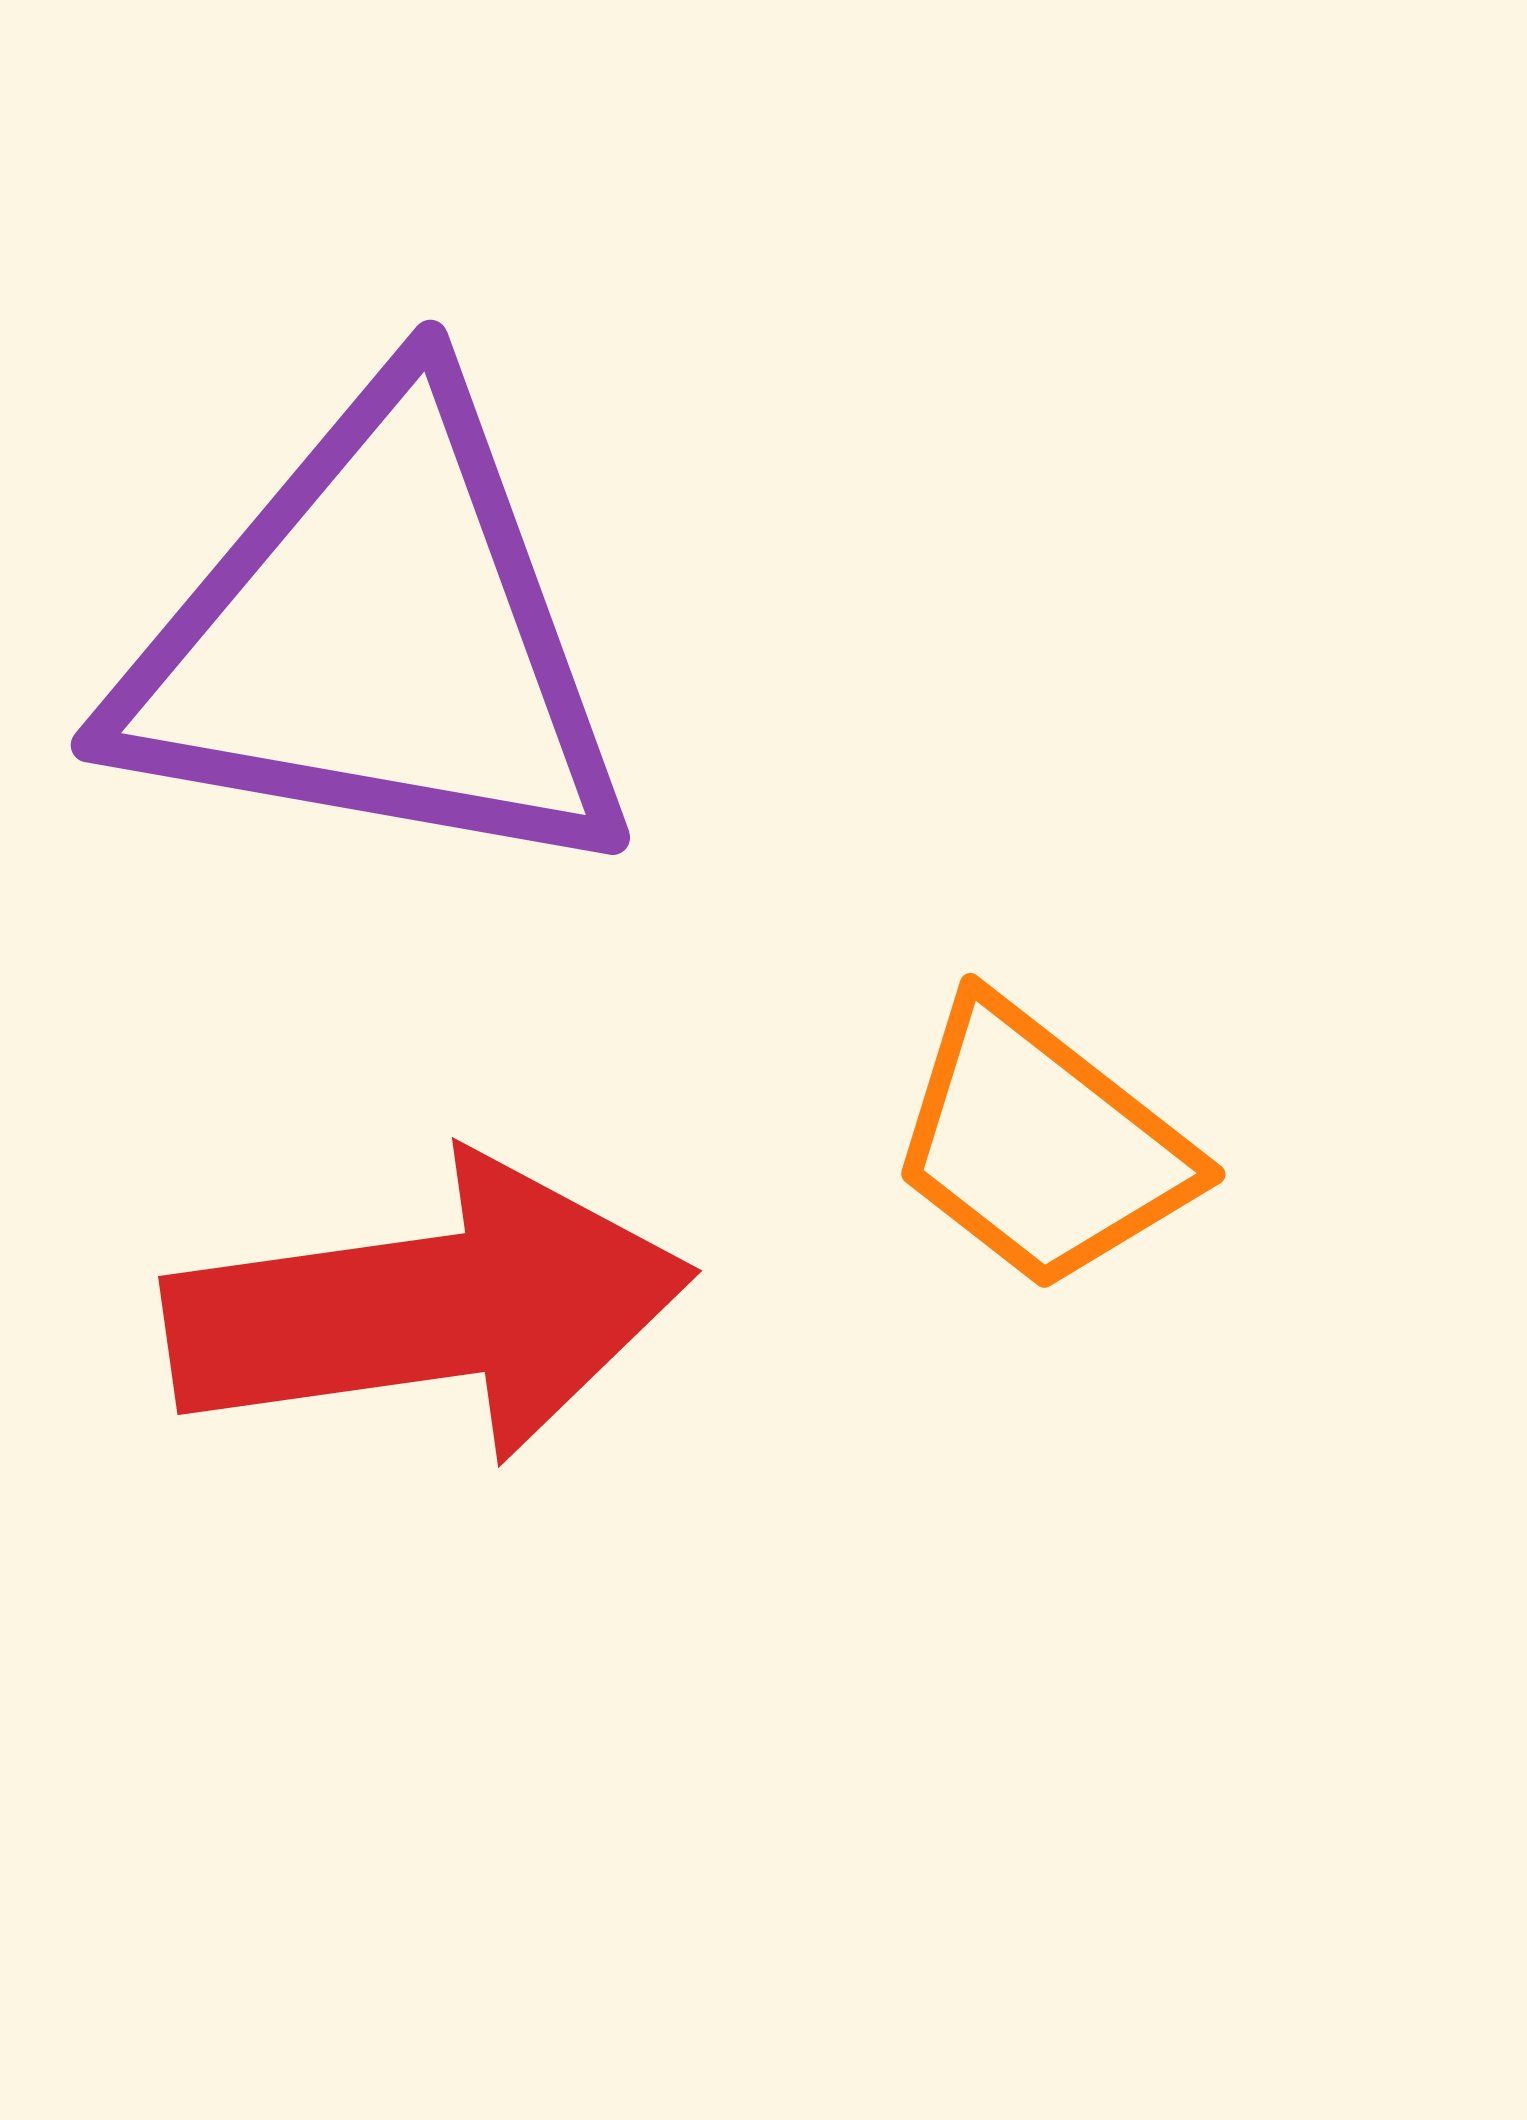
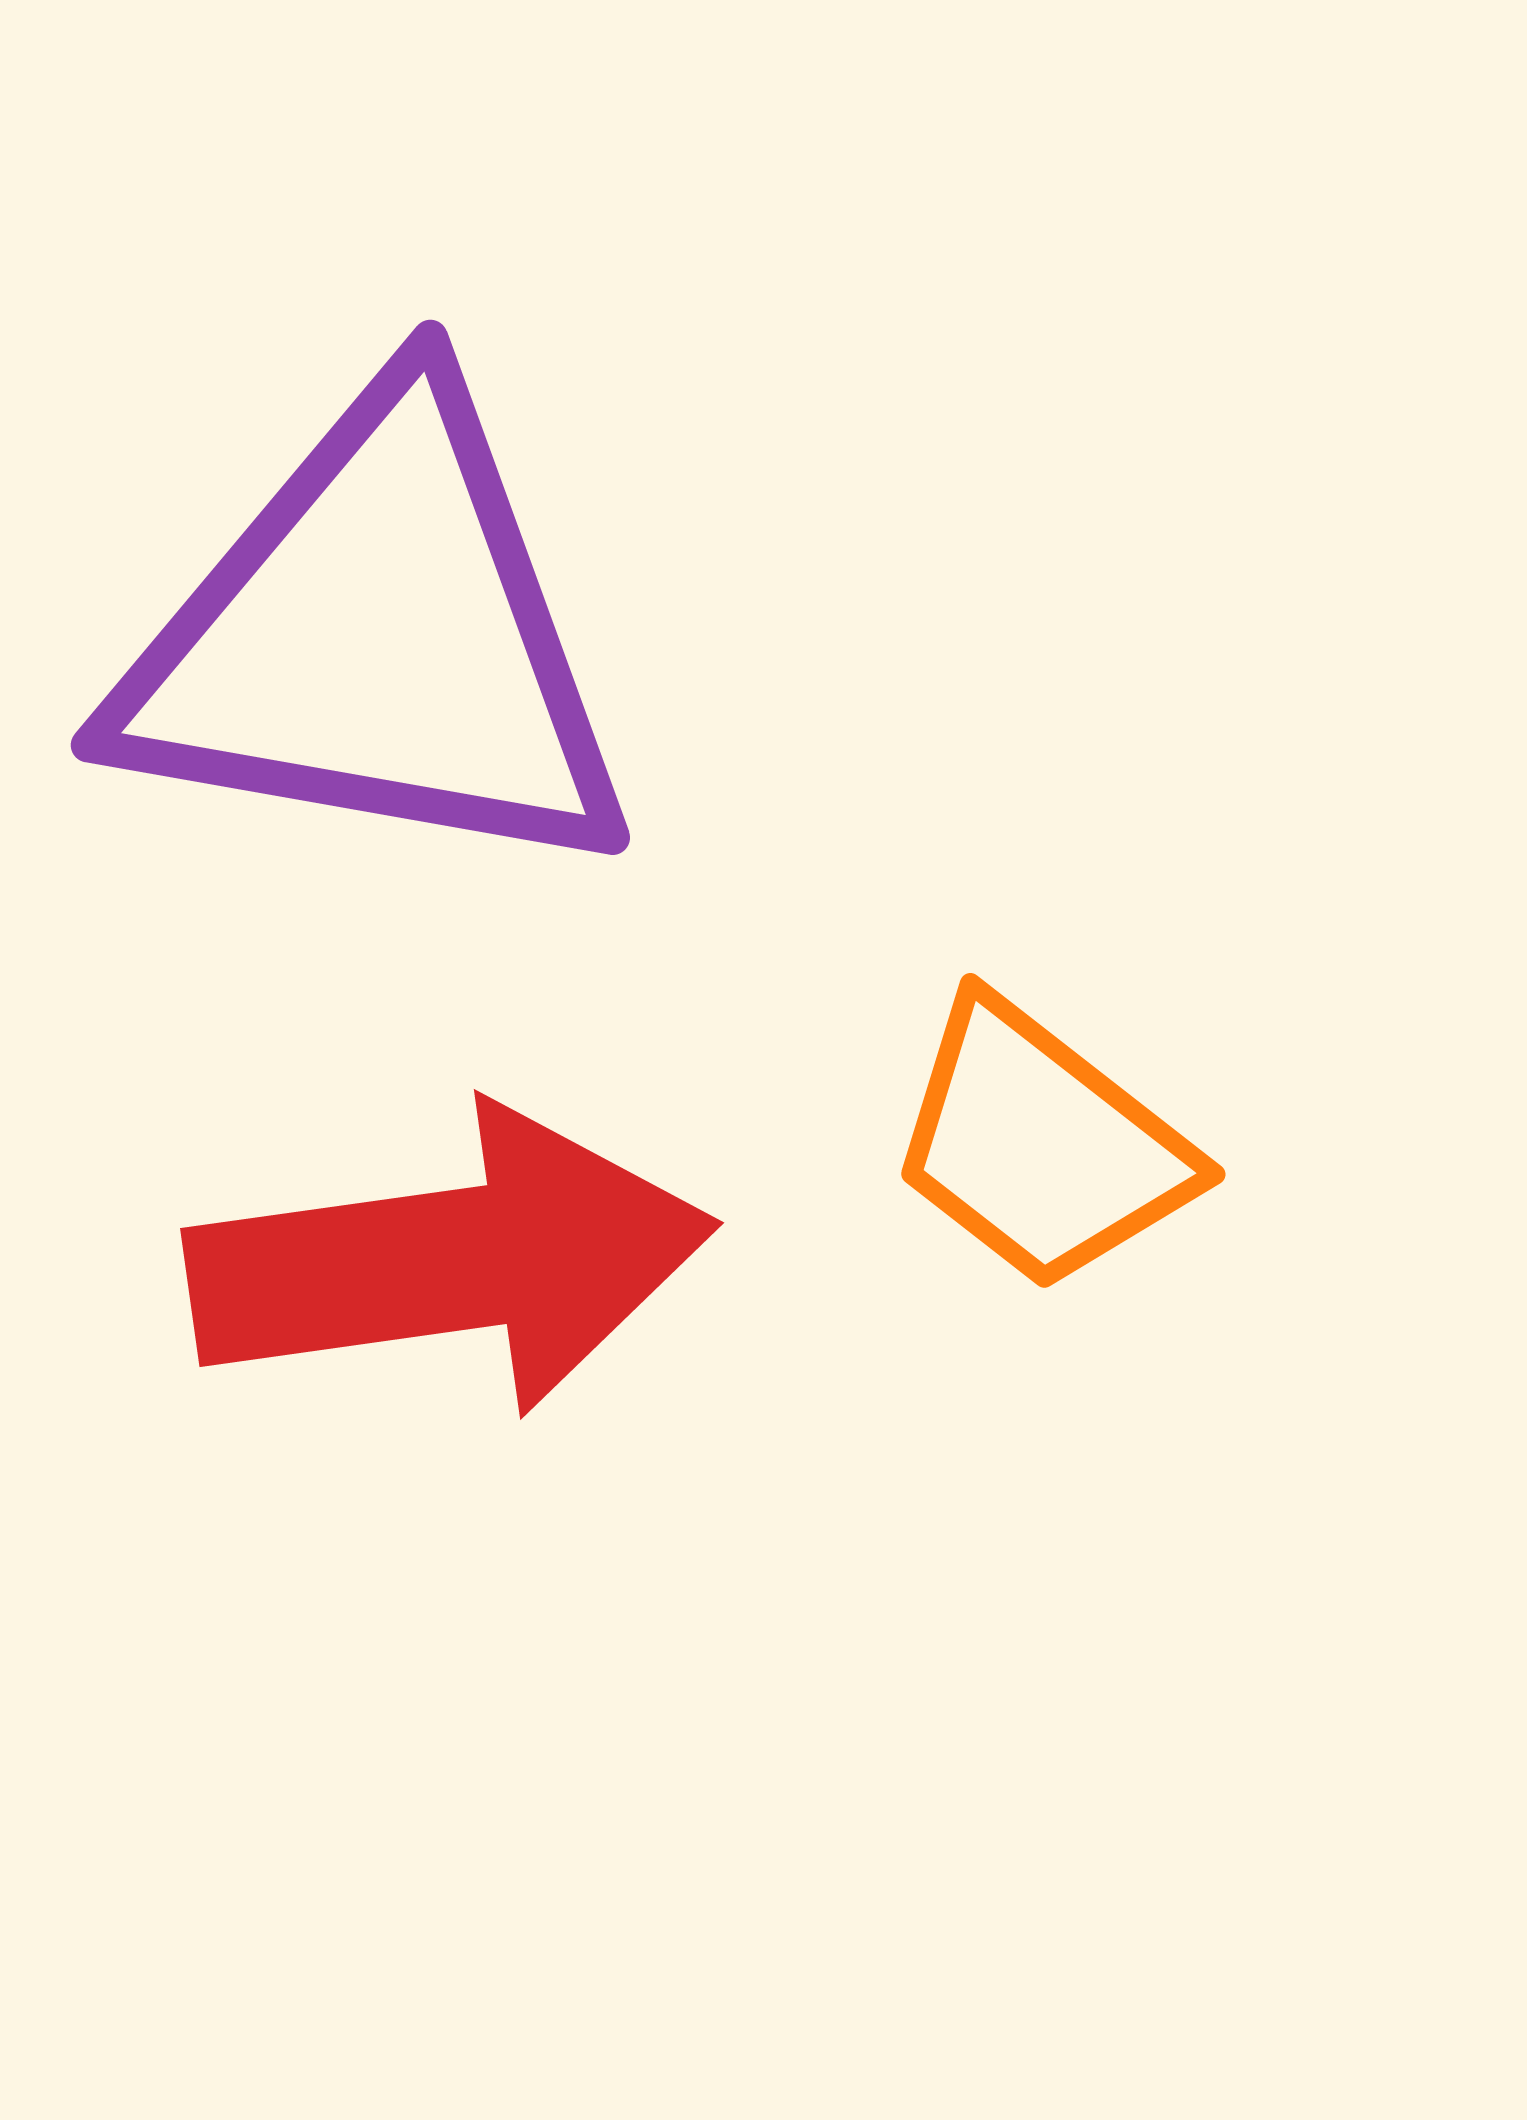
red arrow: moved 22 px right, 48 px up
